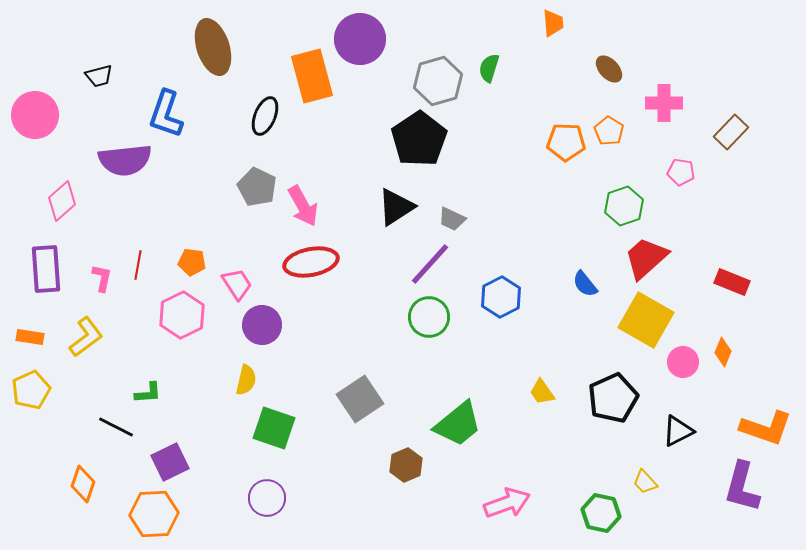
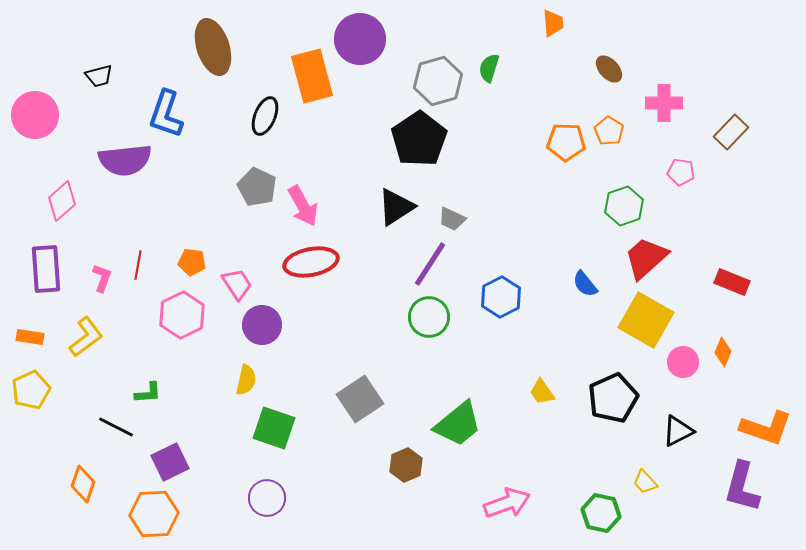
purple line at (430, 264): rotated 9 degrees counterclockwise
pink L-shape at (102, 278): rotated 8 degrees clockwise
